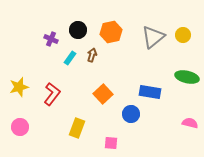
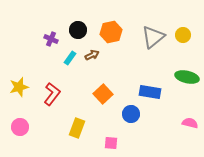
brown arrow: rotated 48 degrees clockwise
